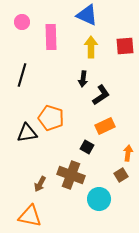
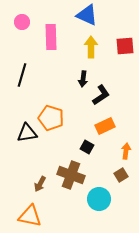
orange arrow: moved 2 px left, 2 px up
